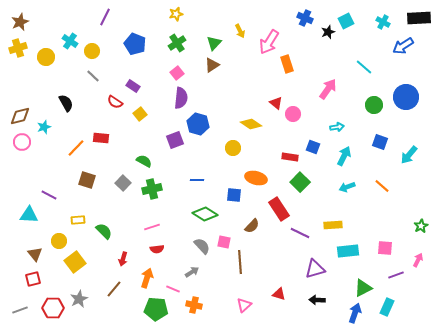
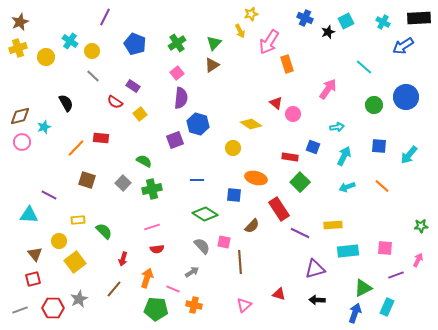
yellow star at (176, 14): moved 75 px right
blue square at (380, 142): moved 1 px left, 4 px down; rotated 14 degrees counterclockwise
green star at (421, 226): rotated 24 degrees clockwise
